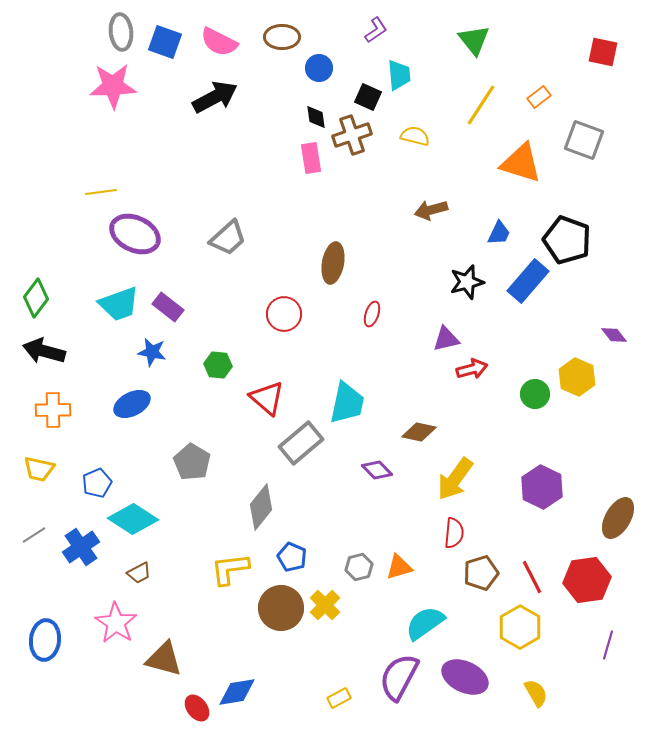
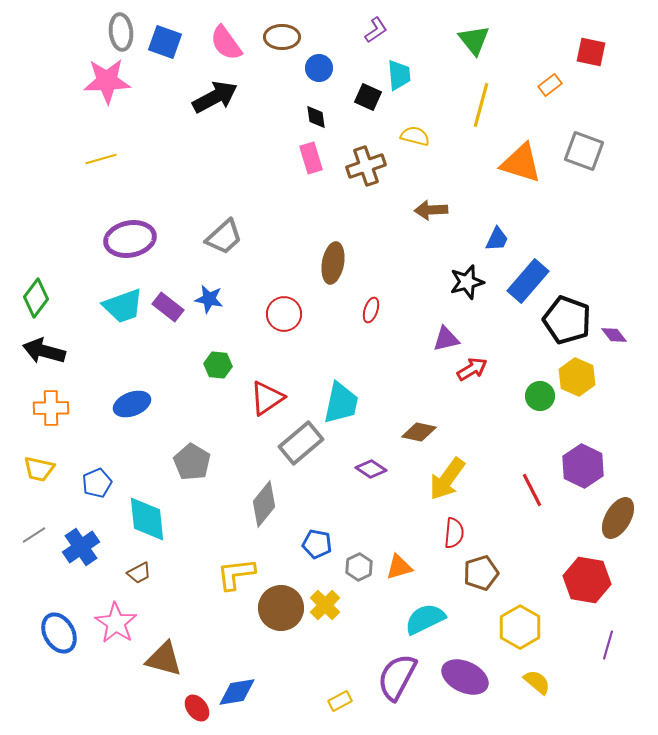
pink semicircle at (219, 42): moved 7 px right, 1 px down; rotated 27 degrees clockwise
red square at (603, 52): moved 12 px left
pink star at (113, 86): moved 6 px left, 5 px up
orange rectangle at (539, 97): moved 11 px right, 12 px up
yellow line at (481, 105): rotated 18 degrees counterclockwise
brown cross at (352, 135): moved 14 px right, 31 px down
gray square at (584, 140): moved 11 px down
pink rectangle at (311, 158): rotated 8 degrees counterclockwise
yellow line at (101, 192): moved 33 px up; rotated 8 degrees counterclockwise
brown arrow at (431, 210): rotated 12 degrees clockwise
blue trapezoid at (499, 233): moved 2 px left, 6 px down
purple ellipse at (135, 234): moved 5 px left, 5 px down; rotated 36 degrees counterclockwise
gray trapezoid at (228, 238): moved 4 px left, 1 px up
black pentagon at (567, 240): moved 80 px down
cyan trapezoid at (119, 304): moved 4 px right, 2 px down
red ellipse at (372, 314): moved 1 px left, 4 px up
blue star at (152, 352): moved 57 px right, 53 px up
red arrow at (472, 369): rotated 16 degrees counterclockwise
green circle at (535, 394): moved 5 px right, 2 px down
red triangle at (267, 398): rotated 45 degrees clockwise
cyan trapezoid at (347, 403): moved 6 px left
blue ellipse at (132, 404): rotated 6 degrees clockwise
orange cross at (53, 410): moved 2 px left, 2 px up
purple diamond at (377, 470): moved 6 px left, 1 px up; rotated 12 degrees counterclockwise
yellow arrow at (455, 479): moved 8 px left
purple hexagon at (542, 487): moved 41 px right, 21 px up
gray diamond at (261, 507): moved 3 px right, 3 px up
cyan diamond at (133, 519): moved 14 px right; rotated 51 degrees clockwise
blue pentagon at (292, 557): moved 25 px right, 13 px up; rotated 12 degrees counterclockwise
gray hexagon at (359, 567): rotated 12 degrees counterclockwise
yellow L-shape at (230, 569): moved 6 px right, 5 px down
red line at (532, 577): moved 87 px up
red hexagon at (587, 580): rotated 18 degrees clockwise
cyan semicircle at (425, 623): moved 4 px up; rotated 9 degrees clockwise
blue ellipse at (45, 640): moved 14 px right, 7 px up; rotated 36 degrees counterclockwise
purple semicircle at (399, 677): moved 2 px left
yellow semicircle at (536, 693): moved 1 px right, 11 px up; rotated 20 degrees counterclockwise
yellow rectangle at (339, 698): moved 1 px right, 3 px down
